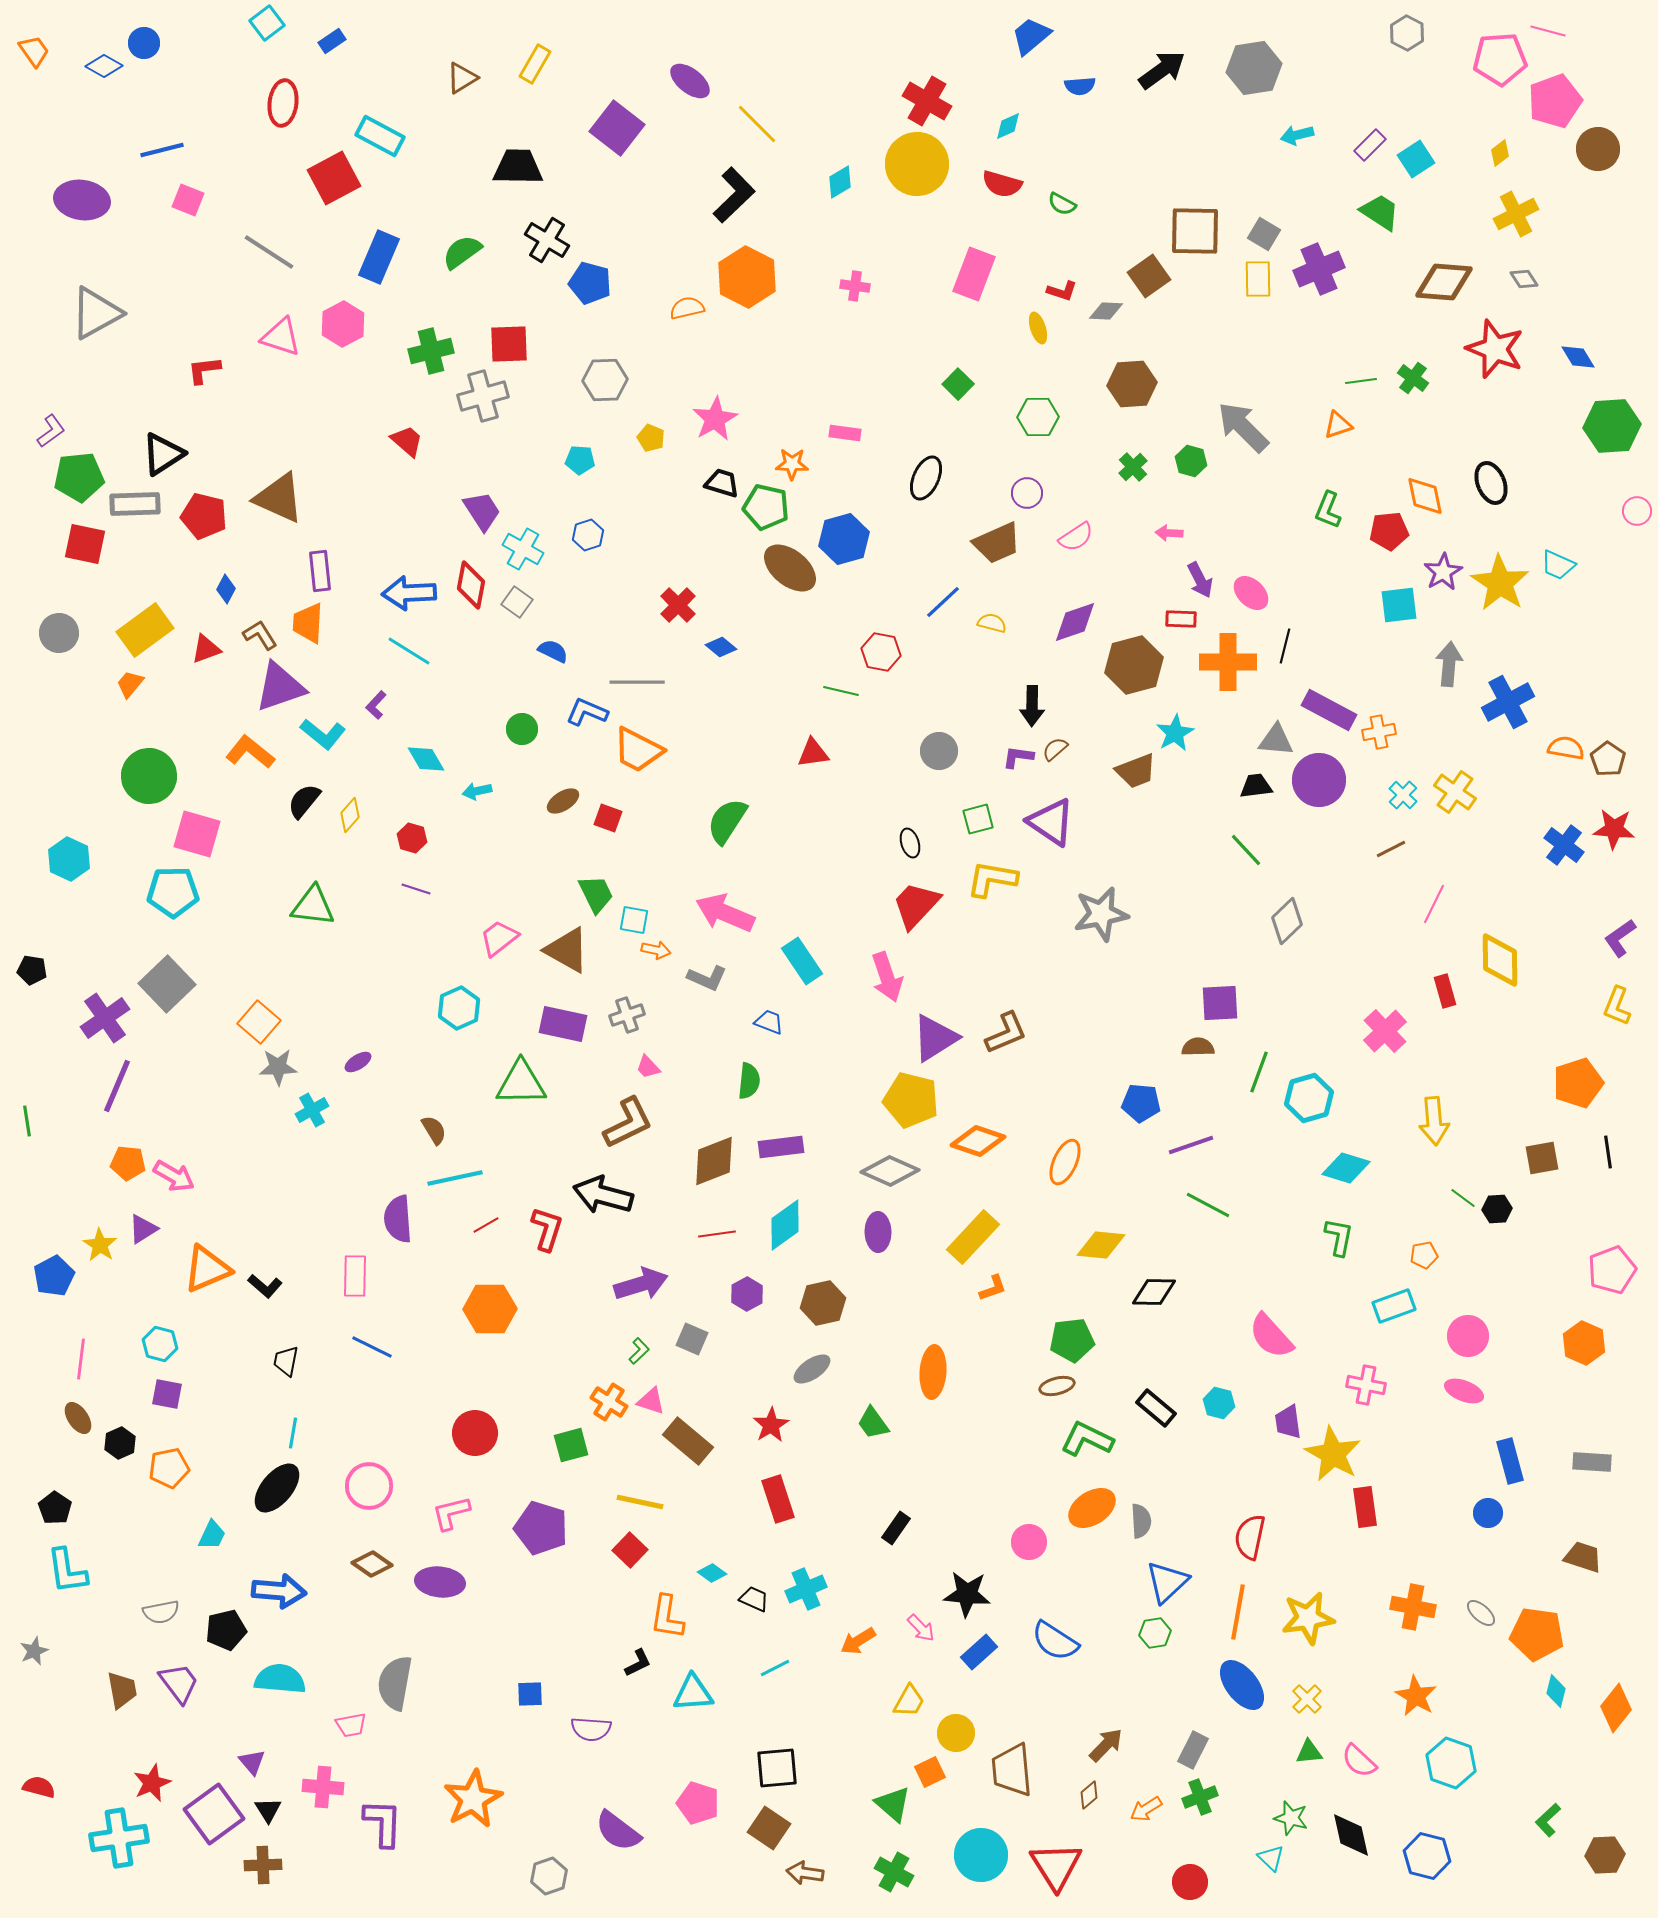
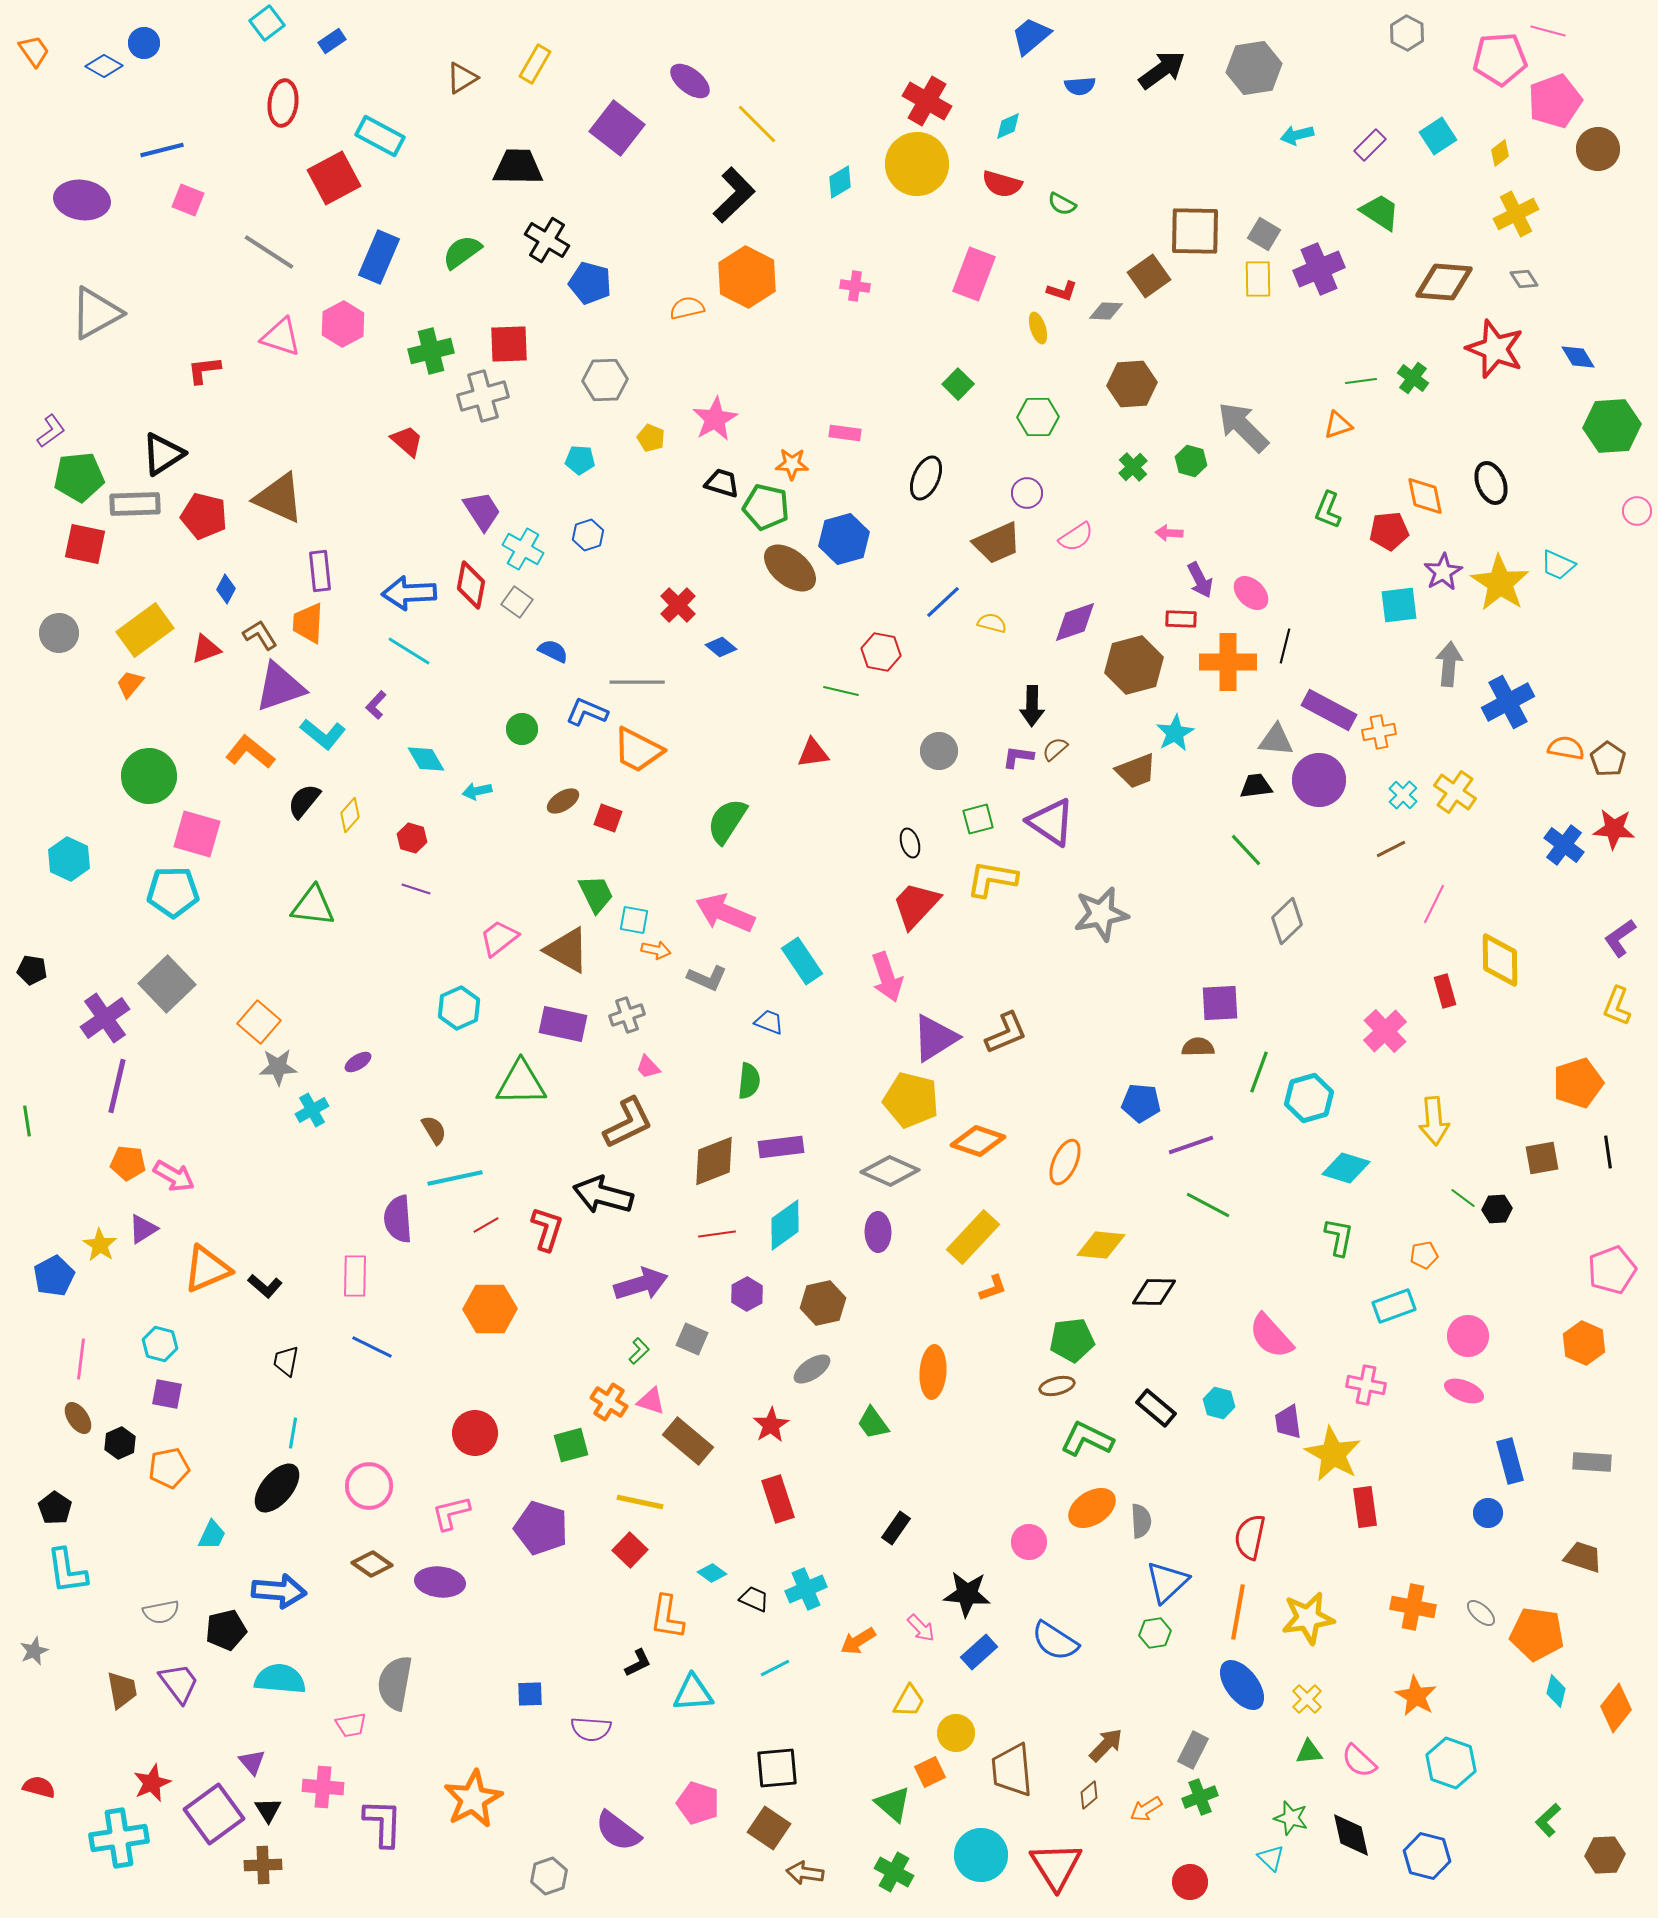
cyan square at (1416, 159): moved 22 px right, 23 px up
purple line at (117, 1086): rotated 10 degrees counterclockwise
